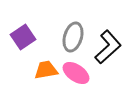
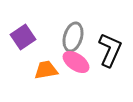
black L-shape: moved 2 px right, 3 px down; rotated 24 degrees counterclockwise
pink ellipse: moved 11 px up
